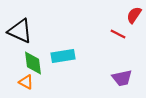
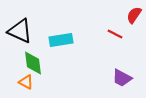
red line: moved 3 px left
cyan rectangle: moved 2 px left, 16 px up
purple trapezoid: rotated 40 degrees clockwise
